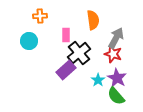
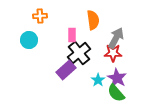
pink rectangle: moved 6 px right
cyan circle: moved 1 px up
red star: moved 1 px up; rotated 18 degrees counterclockwise
green semicircle: moved 3 px up
